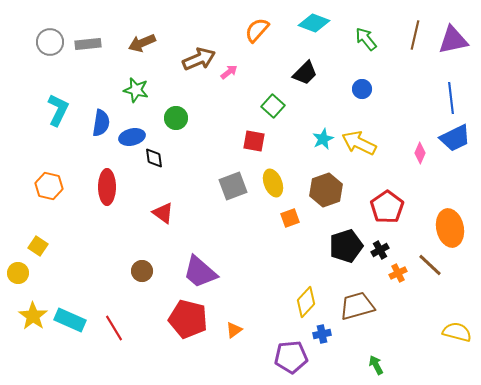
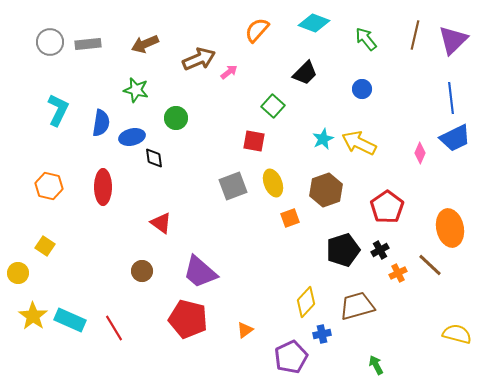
purple triangle at (453, 40): rotated 32 degrees counterclockwise
brown arrow at (142, 43): moved 3 px right, 1 px down
red ellipse at (107, 187): moved 4 px left
red triangle at (163, 213): moved 2 px left, 10 px down
yellow square at (38, 246): moved 7 px right
black pentagon at (346, 246): moved 3 px left, 4 px down
orange triangle at (234, 330): moved 11 px right
yellow semicircle at (457, 332): moved 2 px down
purple pentagon at (291, 357): rotated 20 degrees counterclockwise
